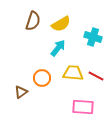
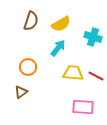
brown semicircle: moved 2 px left
orange circle: moved 14 px left, 11 px up
